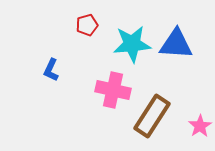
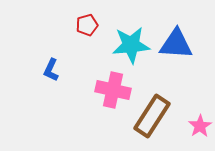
cyan star: moved 1 px left, 1 px down
